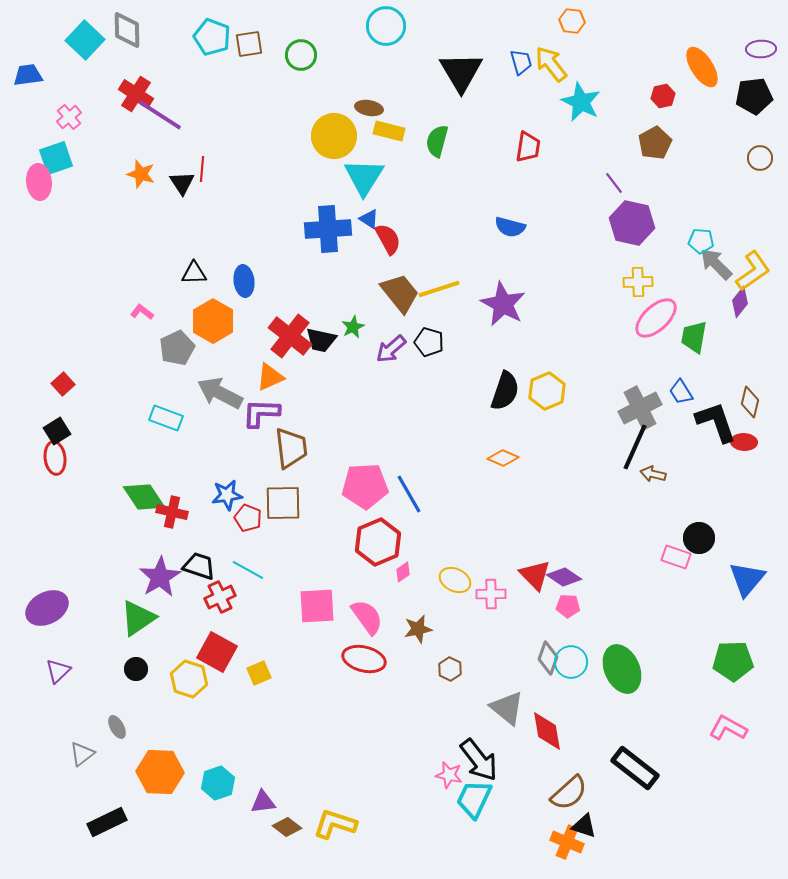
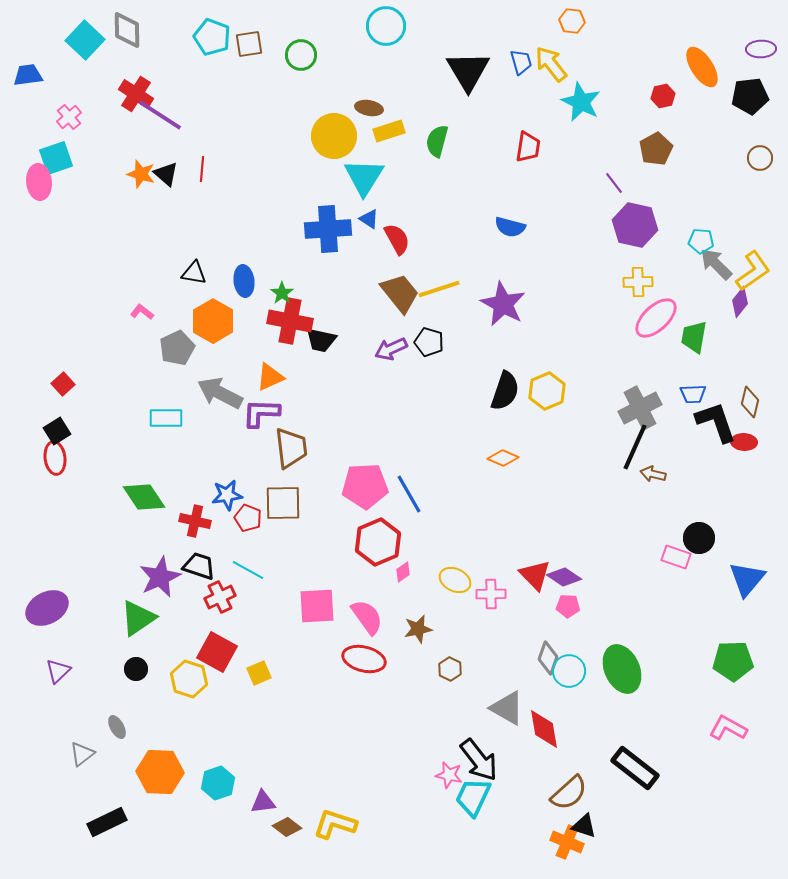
black triangle at (461, 72): moved 7 px right, 1 px up
black pentagon at (754, 96): moved 4 px left
yellow rectangle at (389, 131): rotated 32 degrees counterclockwise
brown pentagon at (655, 143): moved 1 px right, 6 px down
black triangle at (182, 183): moved 16 px left, 9 px up; rotated 16 degrees counterclockwise
purple hexagon at (632, 223): moved 3 px right, 2 px down
red semicircle at (388, 239): moved 9 px right
black triangle at (194, 273): rotated 12 degrees clockwise
green star at (353, 327): moved 71 px left, 34 px up; rotated 10 degrees counterclockwise
red cross at (290, 336): moved 15 px up; rotated 27 degrees counterclockwise
purple arrow at (391, 349): rotated 16 degrees clockwise
blue trapezoid at (681, 392): moved 12 px right, 2 px down; rotated 60 degrees counterclockwise
cyan rectangle at (166, 418): rotated 20 degrees counterclockwise
red cross at (172, 512): moved 23 px right, 9 px down
purple star at (160, 577): rotated 6 degrees clockwise
cyan circle at (571, 662): moved 2 px left, 9 px down
gray triangle at (507, 708): rotated 9 degrees counterclockwise
red diamond at (547, 731): moved 3 px left, 2 px up
cyan trapezoid at (474, 799): moved 1 px left, 2 px up
